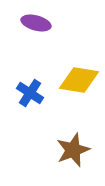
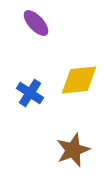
purple ellipse: rotated 32 degrees clockwise
yellow diamond: rotated 15 degrees counterclockwise
